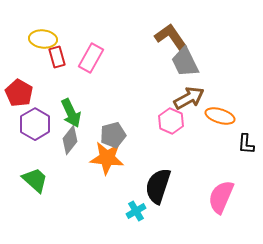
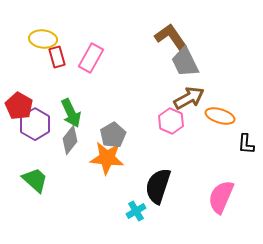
red pentagon: moved 13 px down
gray pentagon: rotated 15 degrees counterclockwise
